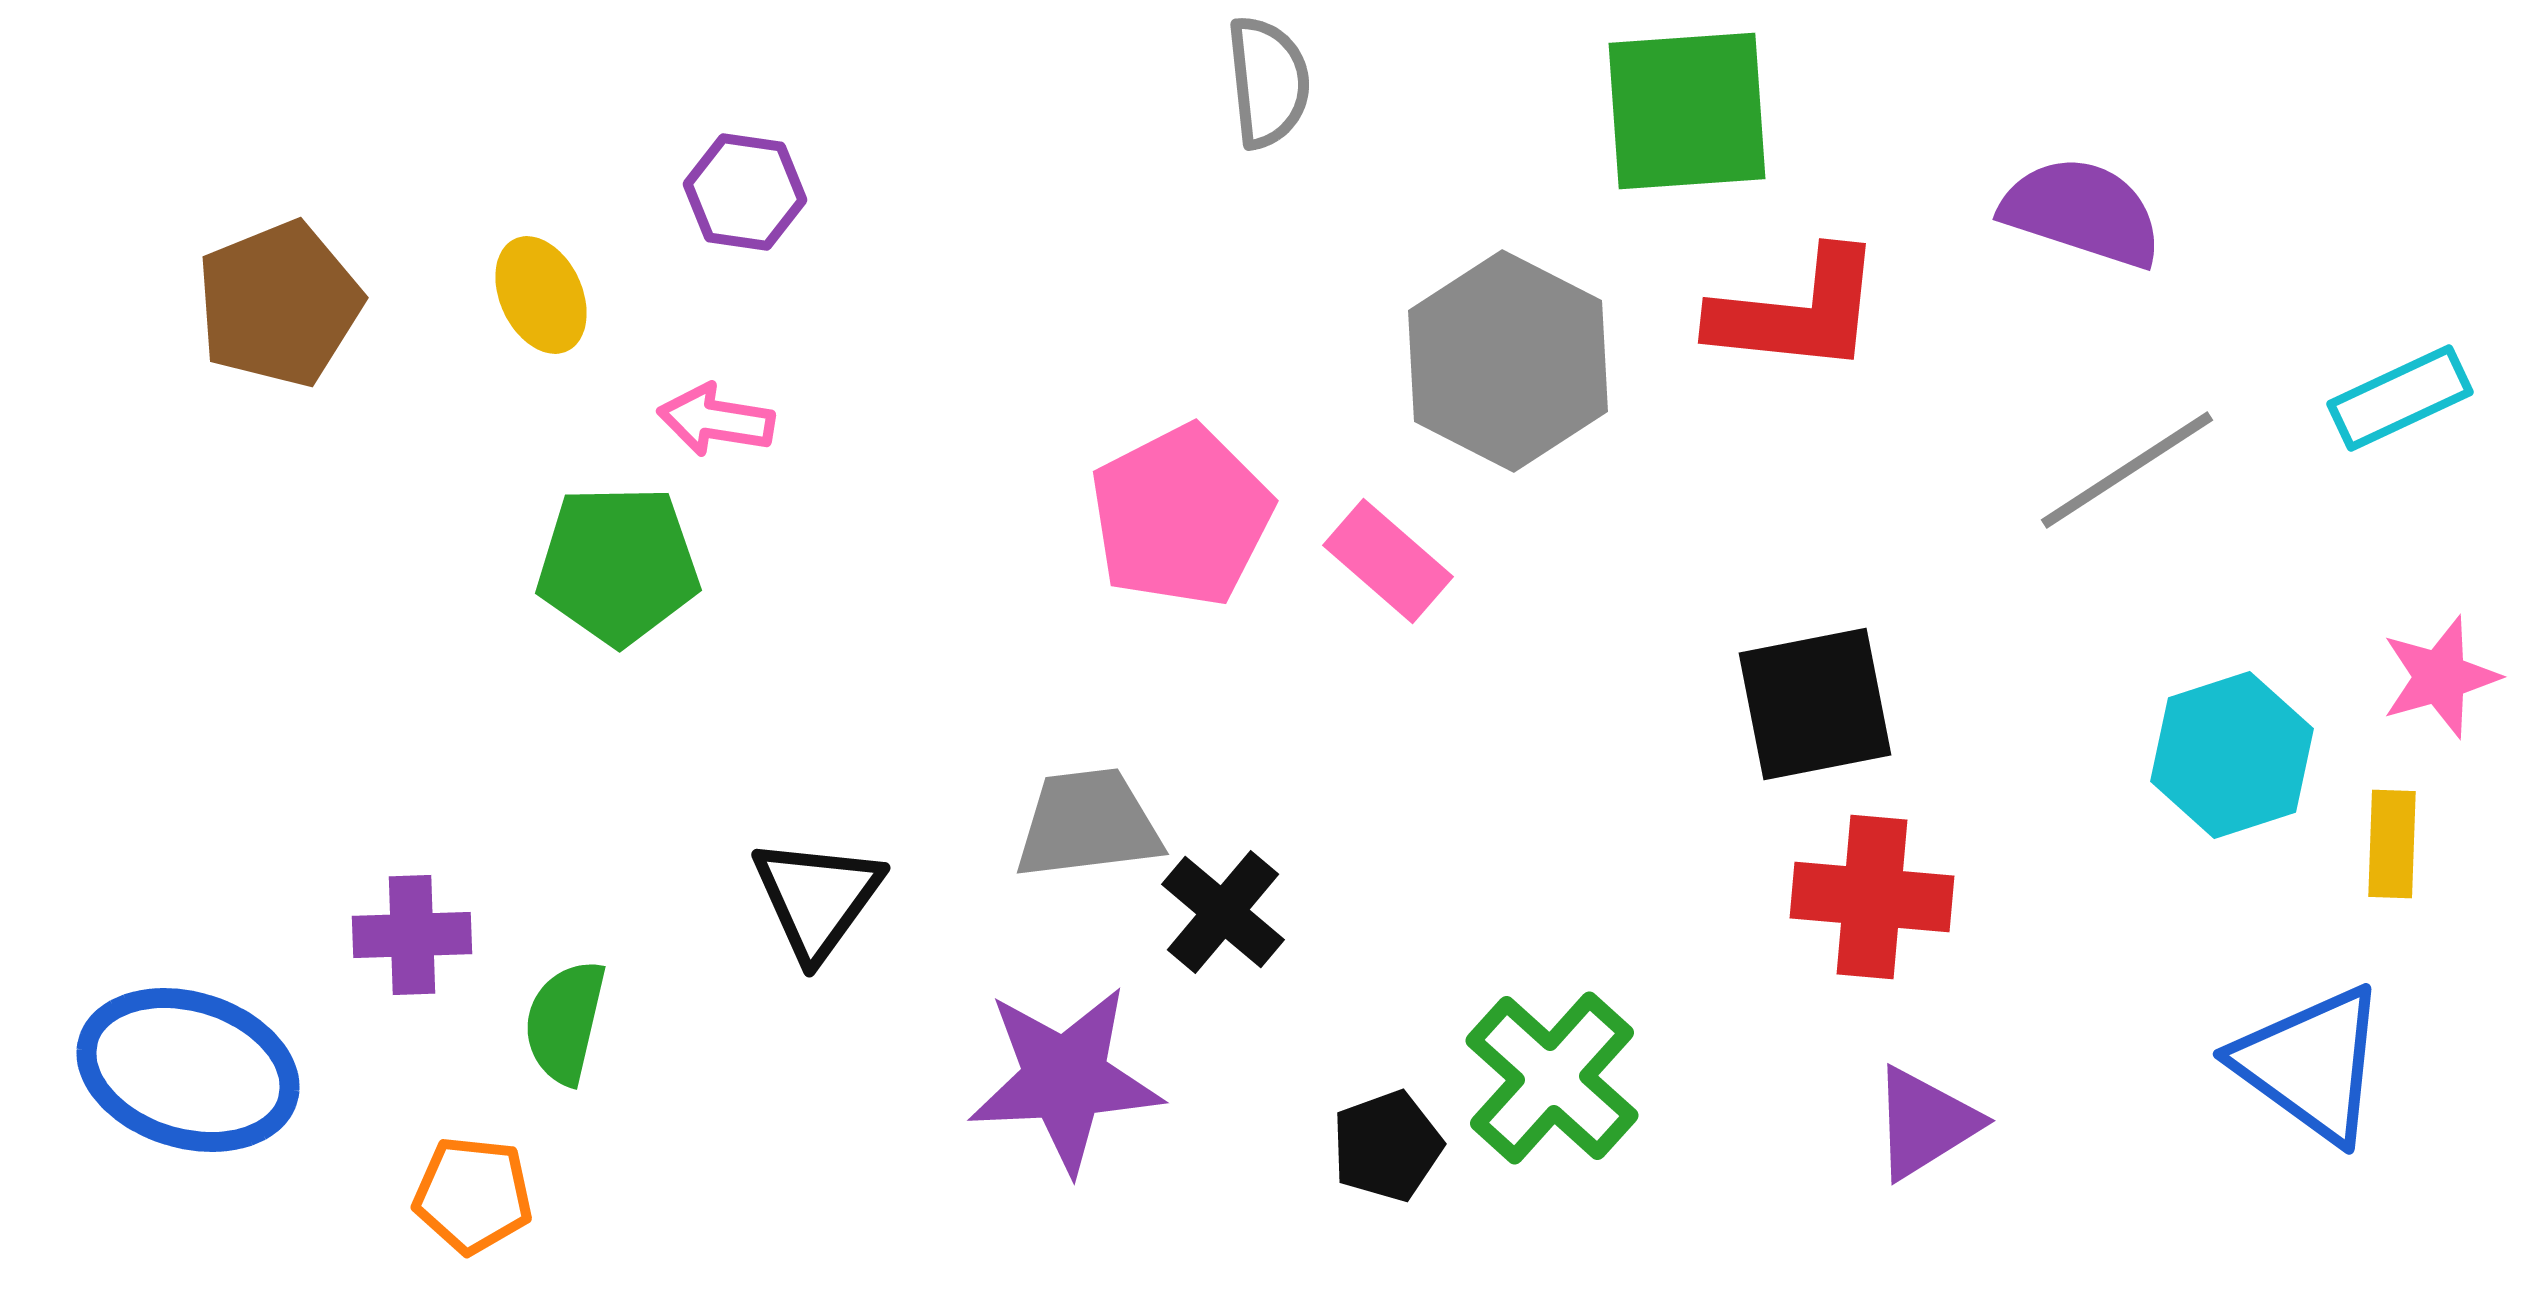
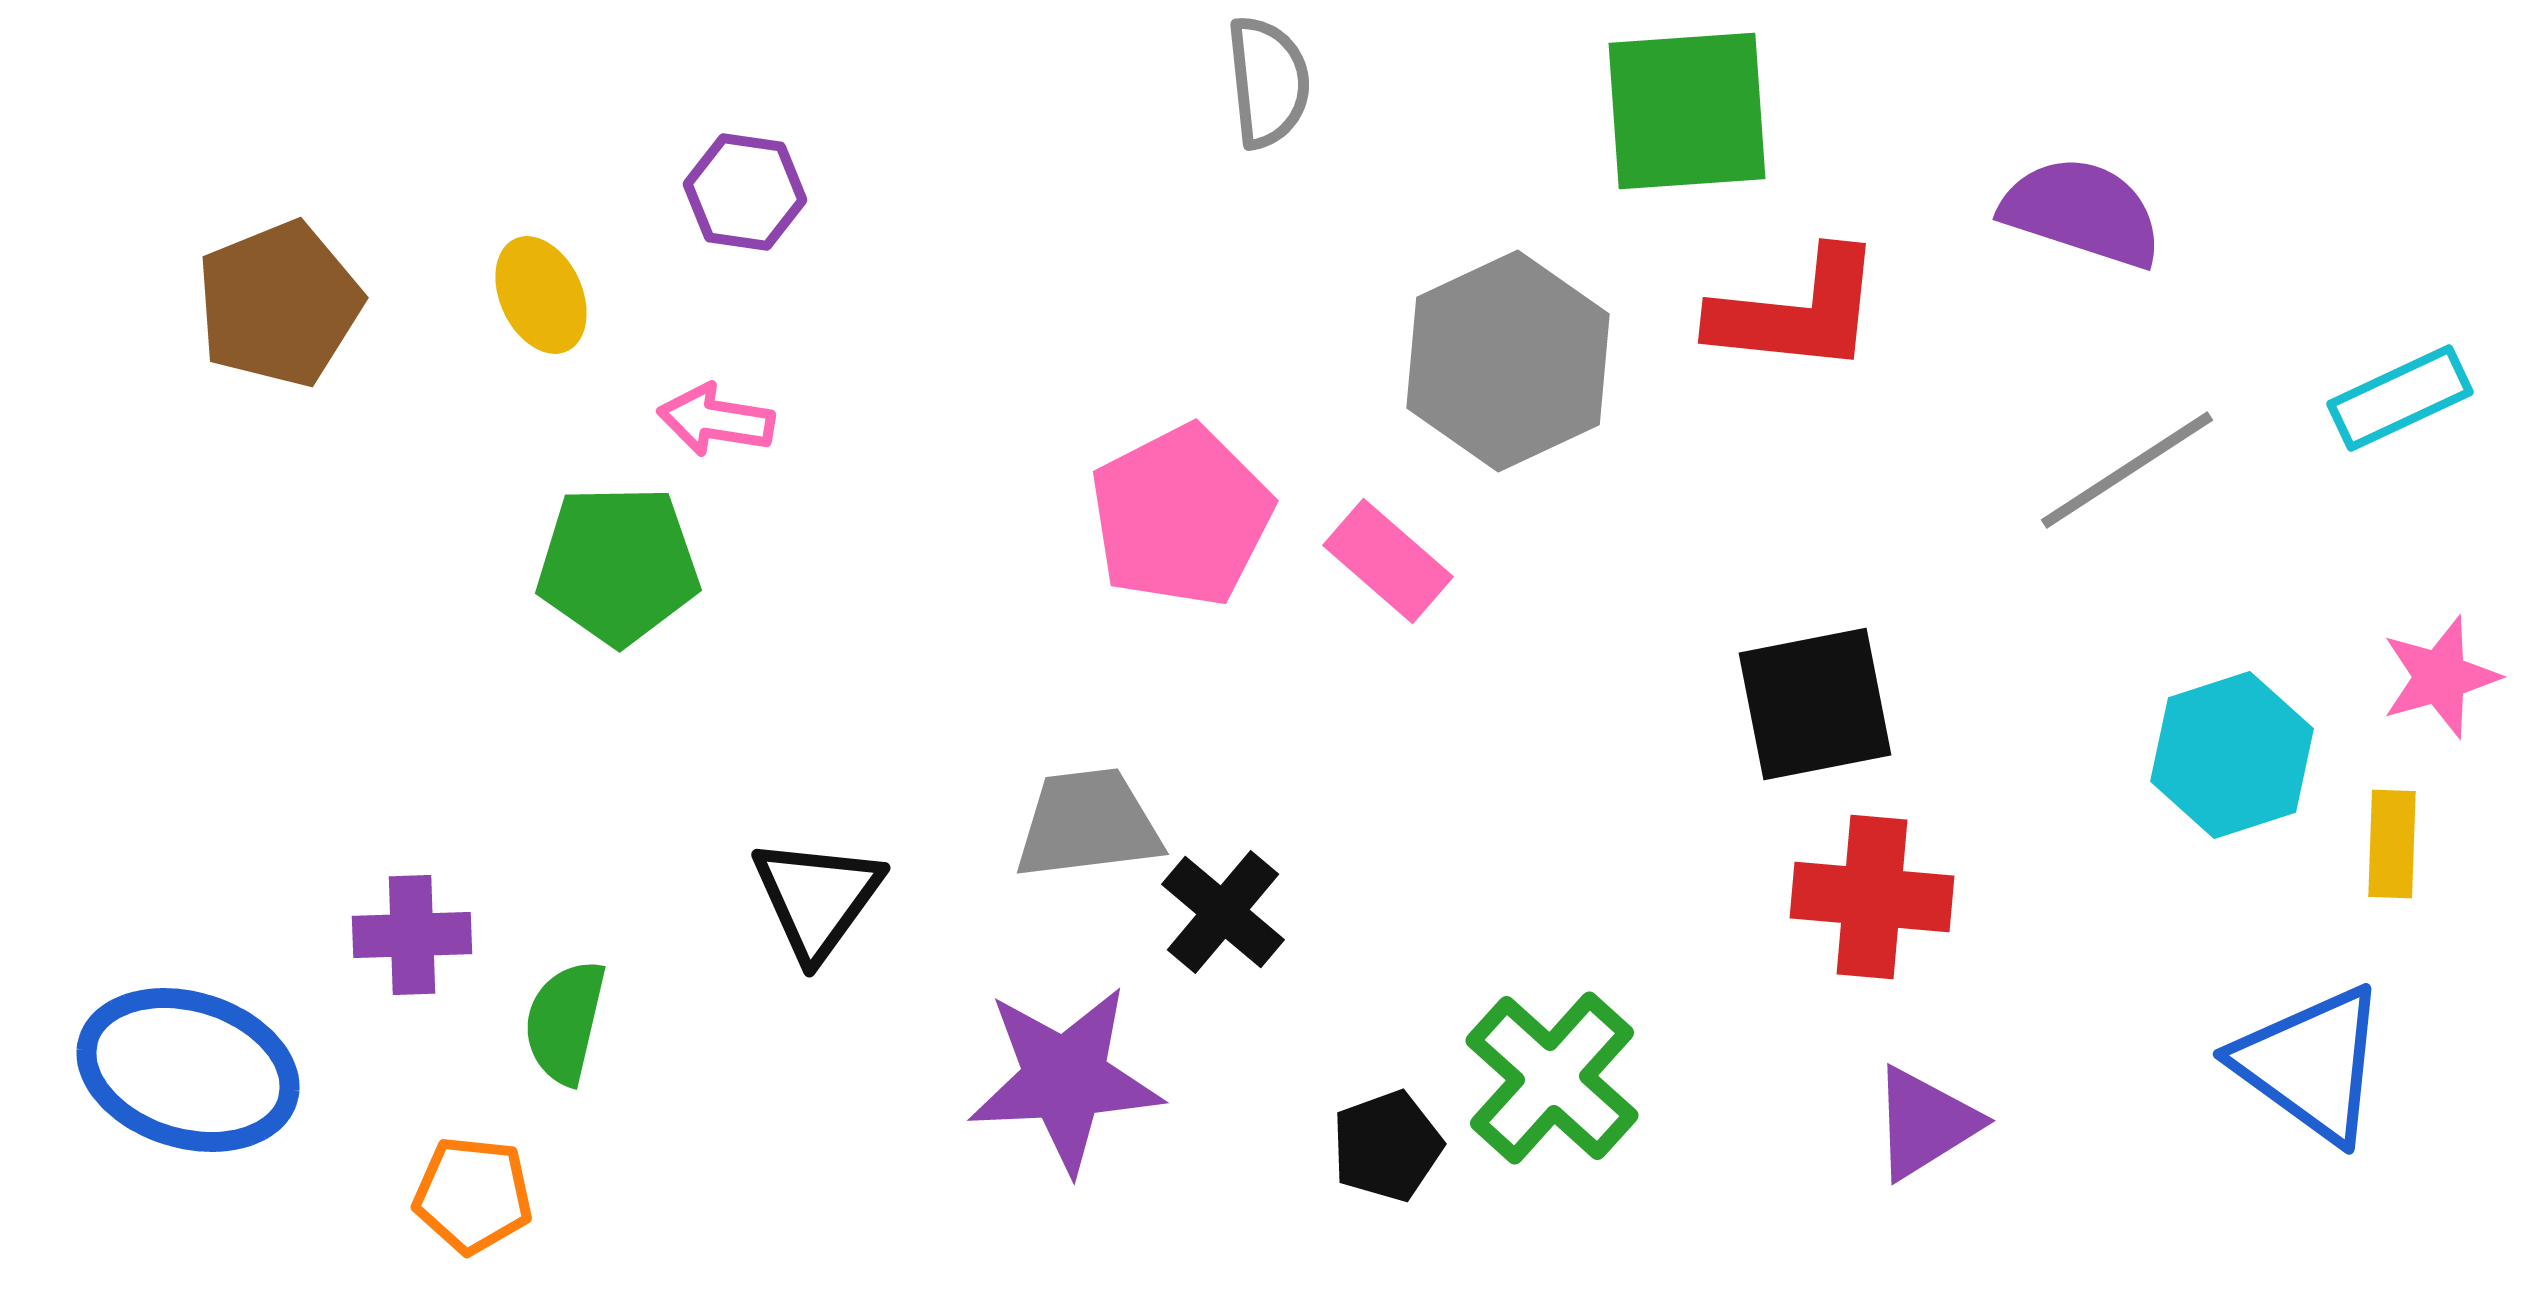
gray hexagon: rotated 8 degrees clockwise
